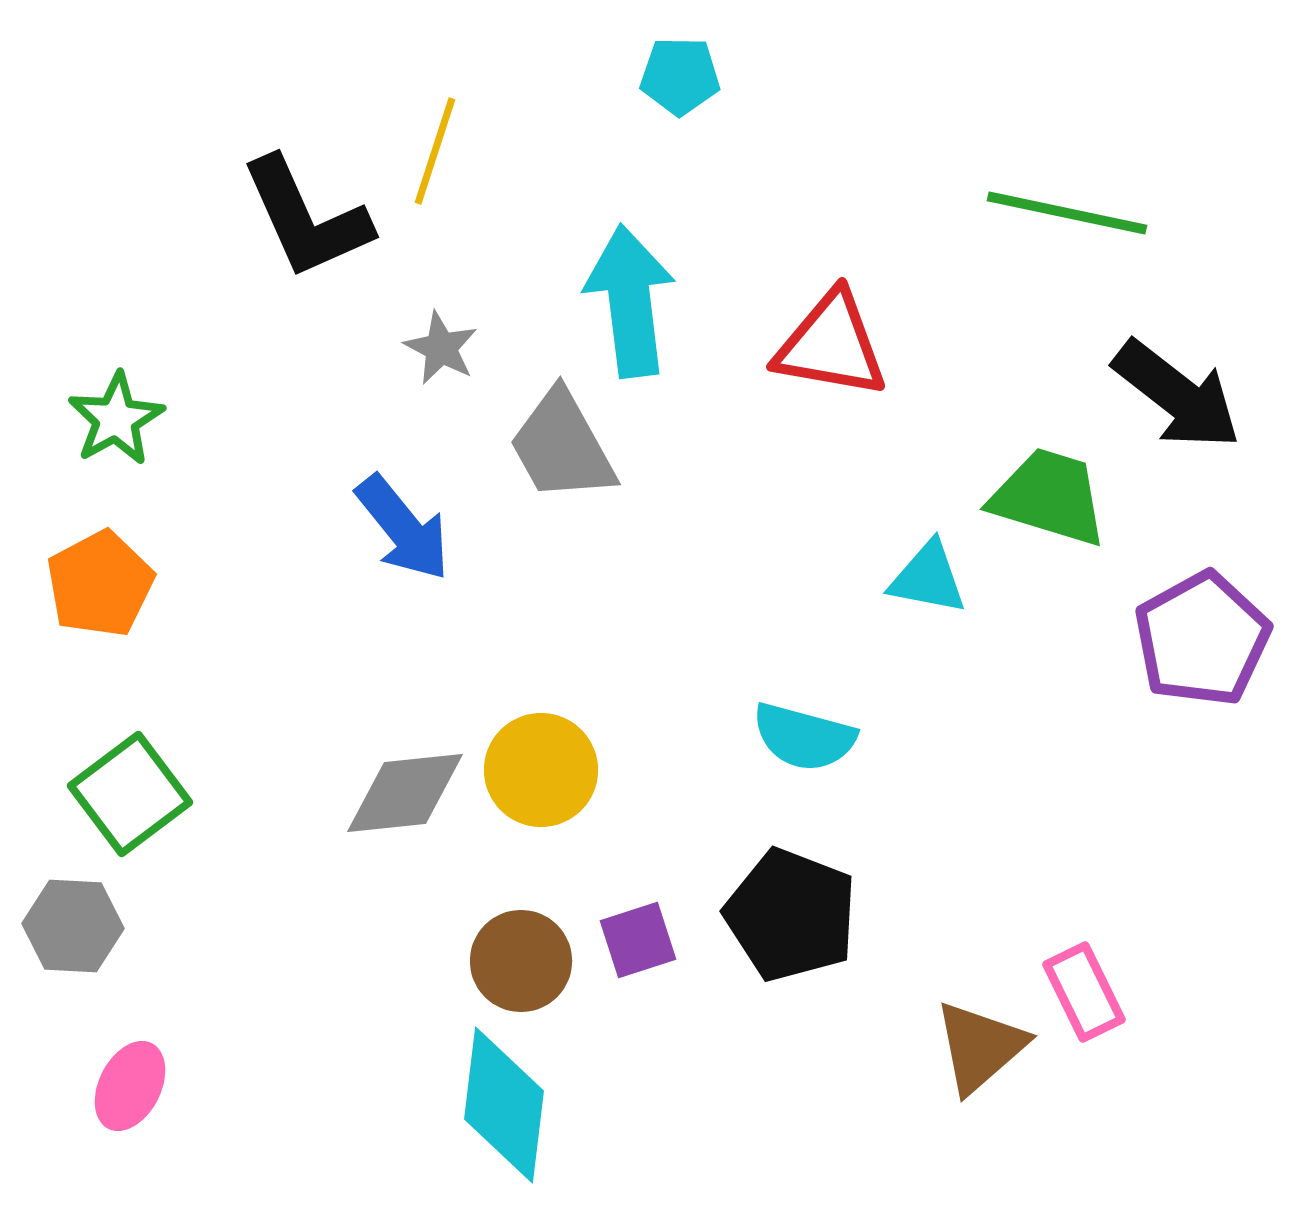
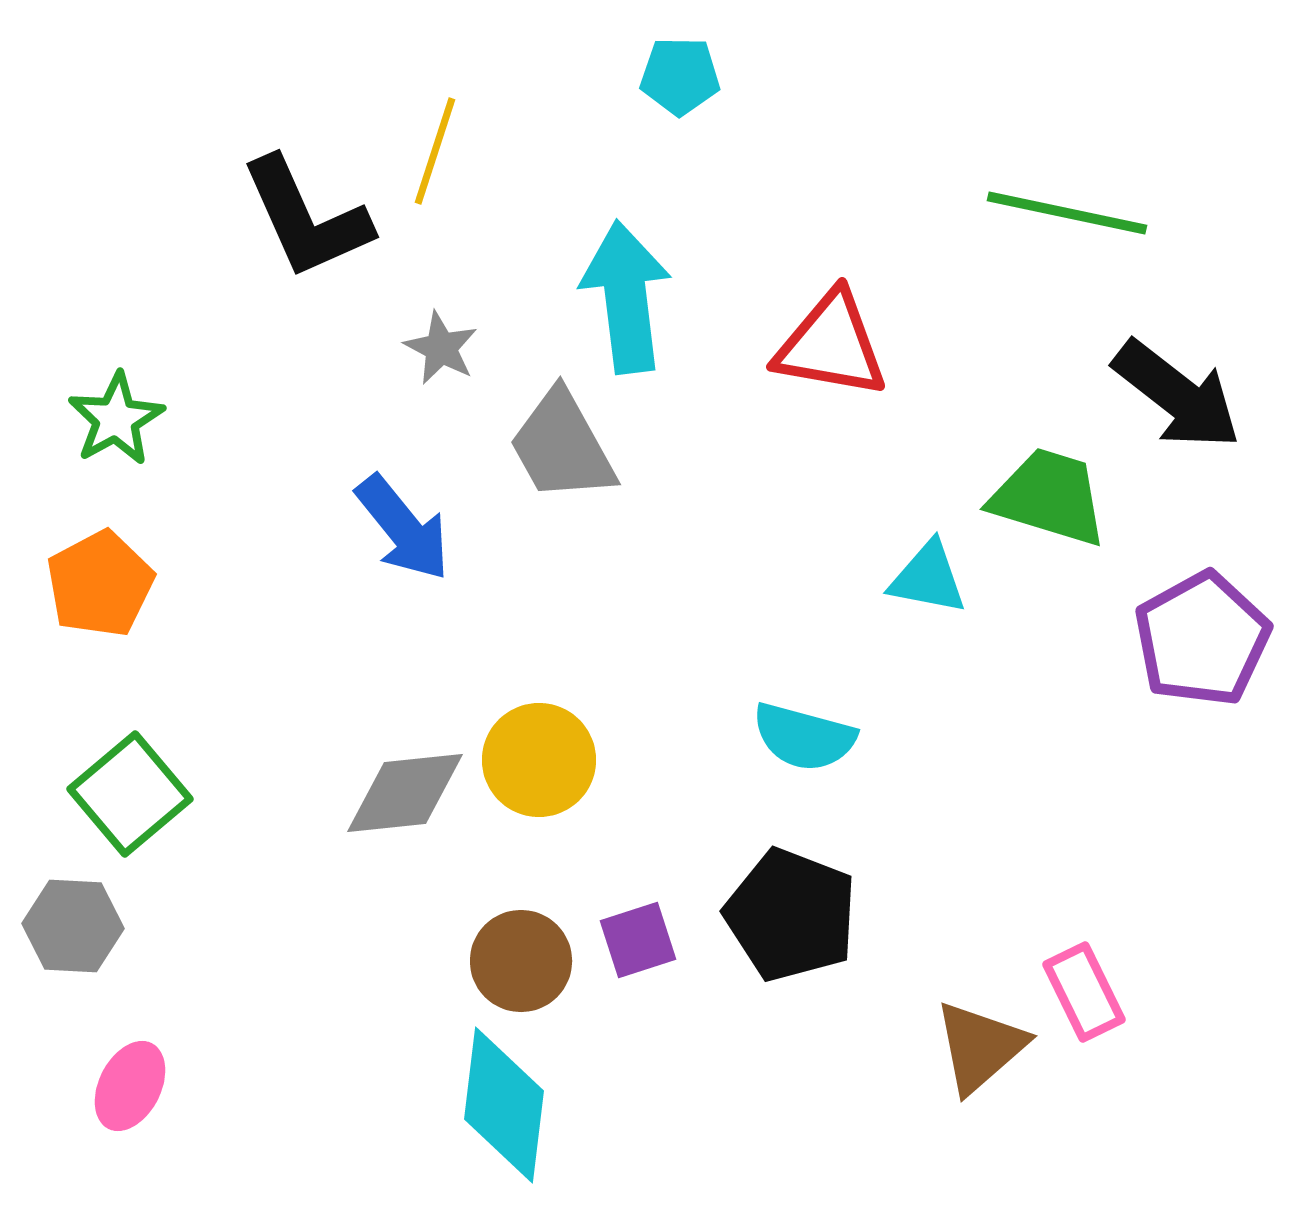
cyan arrow: moved 4 px left, 4 px up
yellow circle: moved 2 px left, 10 px up
green square: rotated 3 degrees counterclockwise
